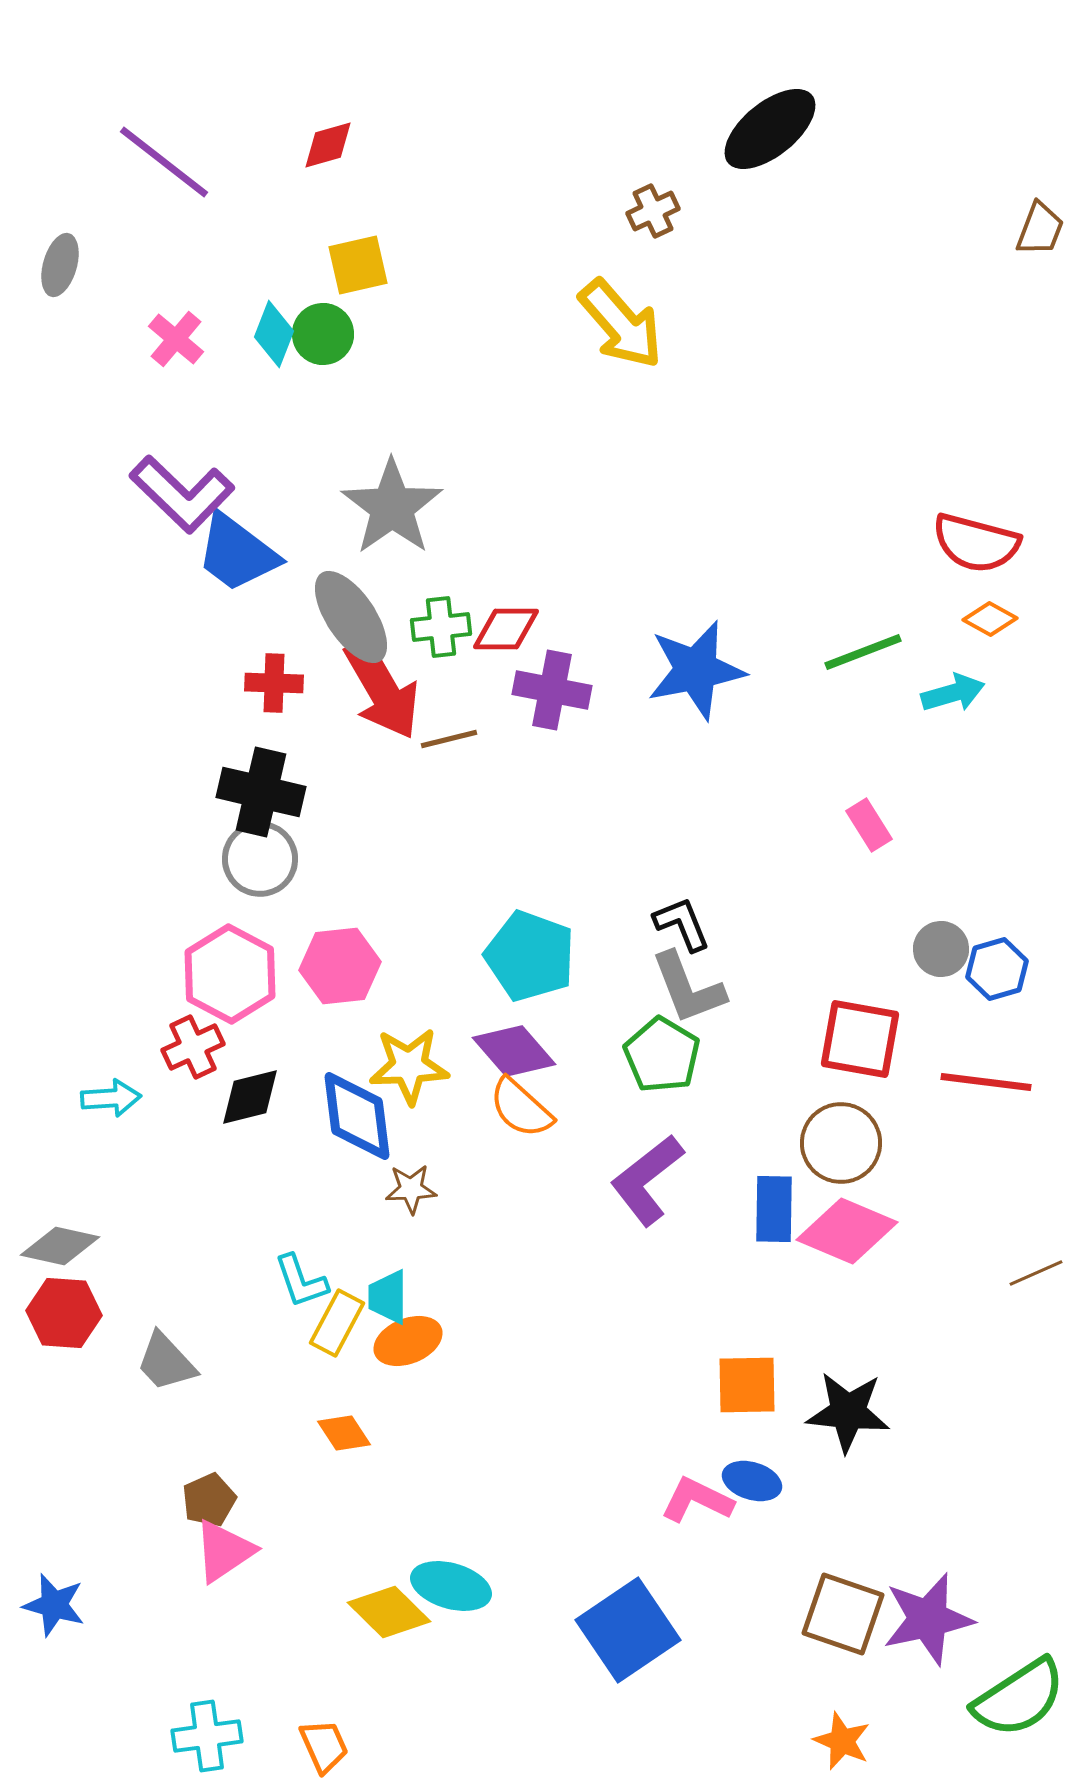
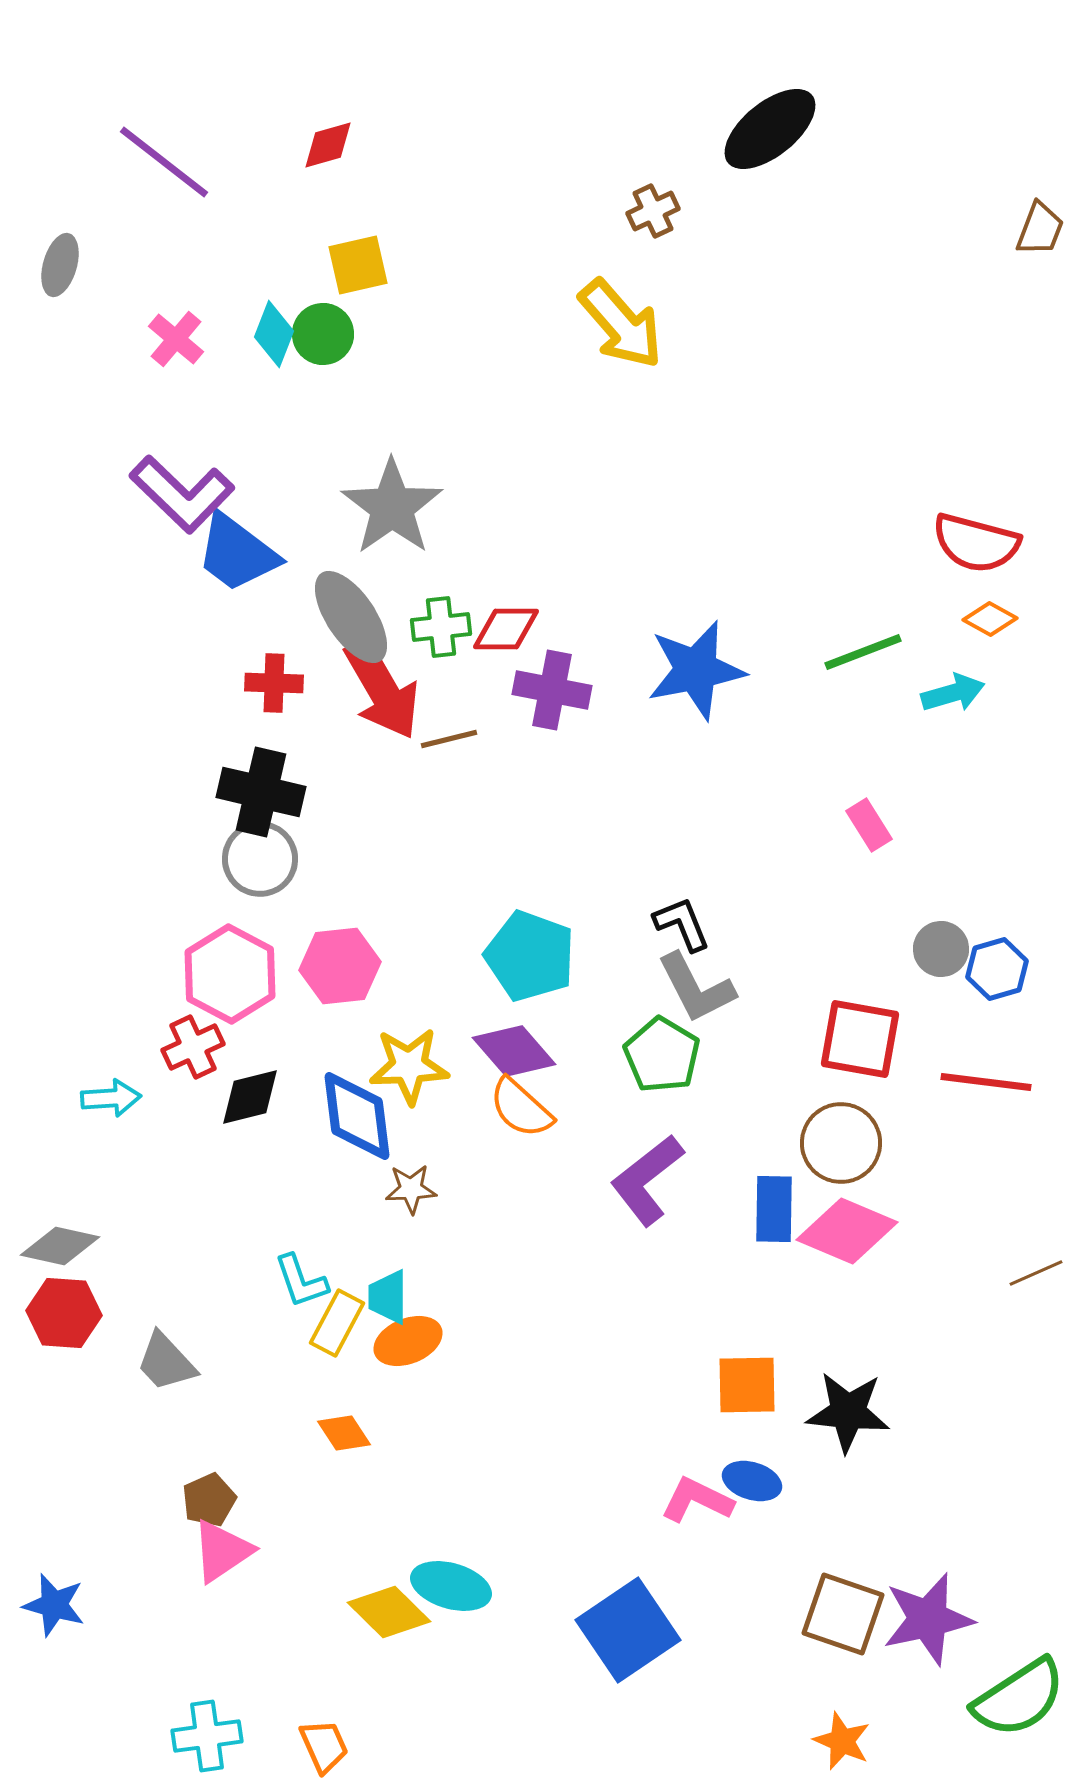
gray L-shape at (688, 988): moved 8 px right; rotated 6 degrees counterclockwise
pink triangle at (224, 1551): moved 2 px left
